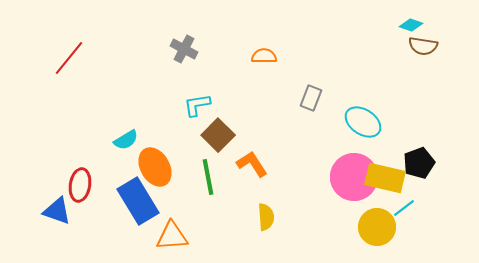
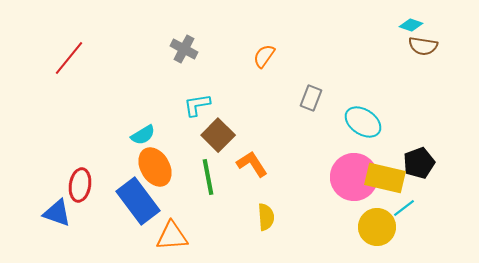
orange semicircle: rotated 55 degrees counterclockwise
cyan semicircle: moved 17 px right, 5 px up
blue rectangle: rotated 6 degrees counterclockwise
blue triangle: moved 2 px down
